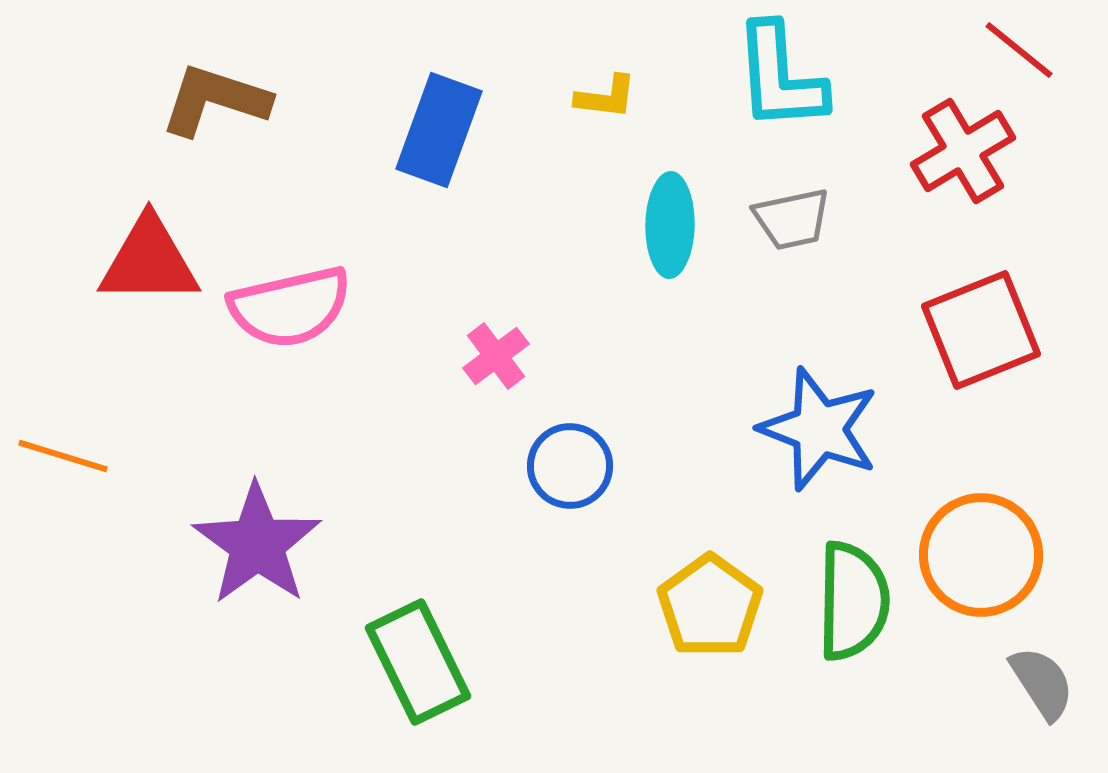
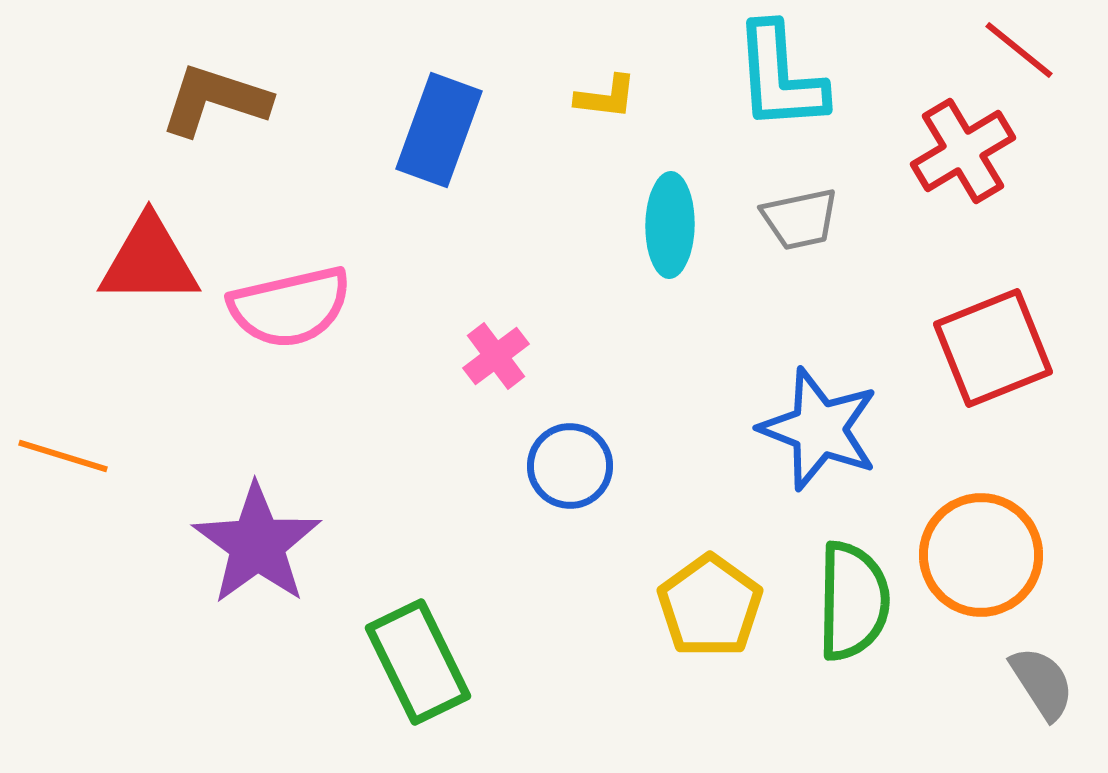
gray trapezoid: moved 8 px right
red square: moved 12 px right, 18 px down
